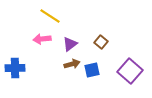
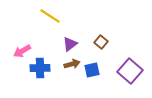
pink arrow: moved 20 px left, 12 px down; rotated 24 degrees counterclockwise
blue cross: moved 25 px right
